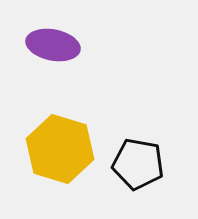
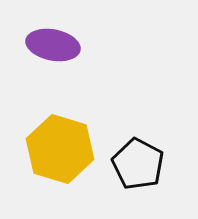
black pentagon: rotated 18 degrees clockwise
